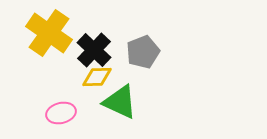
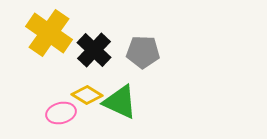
gray pentagon: rotated 24 degrees clockwise
yellow diamond: moved 10 px left, 18 px down; rotated 32 degrees clockwise
